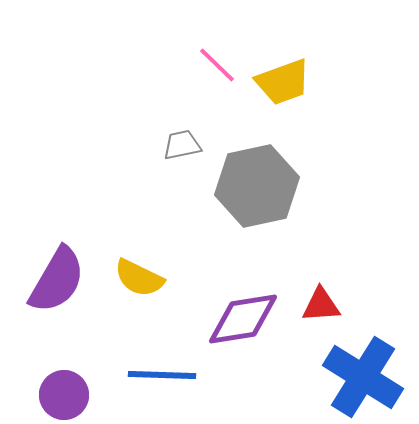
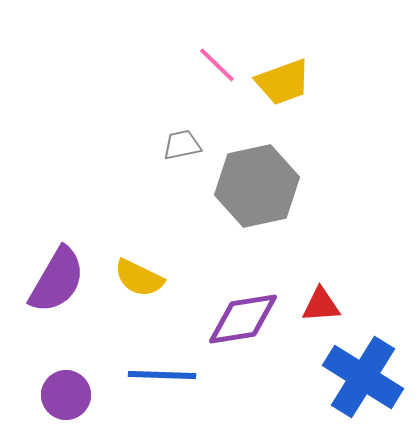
purple circle: moved 2 px right
